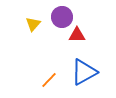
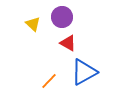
yellow triangle: rotated 28 degrees counterclockwise
red triangle: moved 9 px left, 8 px down; rotated 30 degrees clockwise
orange line: moved 1 px down
